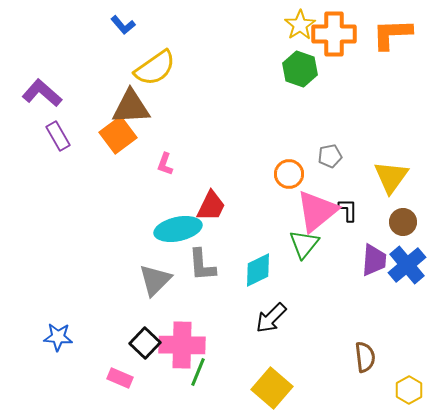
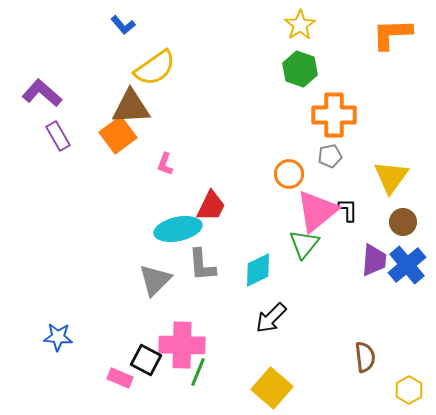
orange cross: moved 81 px down
black square: moved 1 px right, 17 px down; rotated 16 degrees counterclockwise
